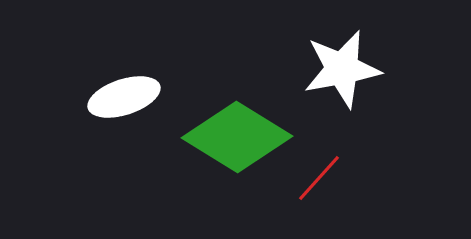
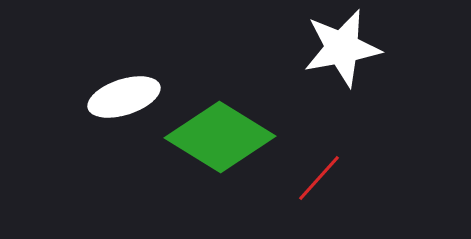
white star: moved 21 px up
green diamond: moved 17 px left
